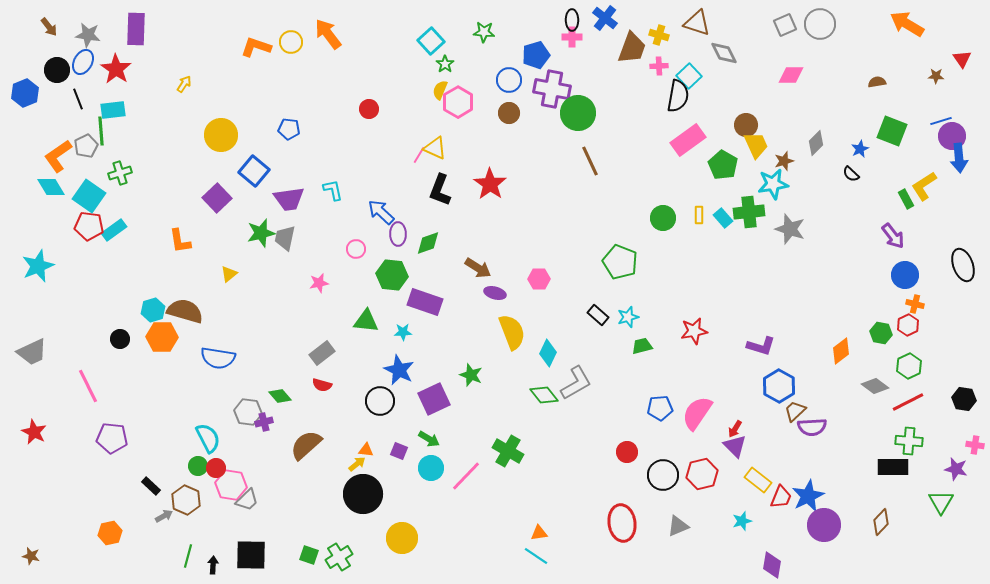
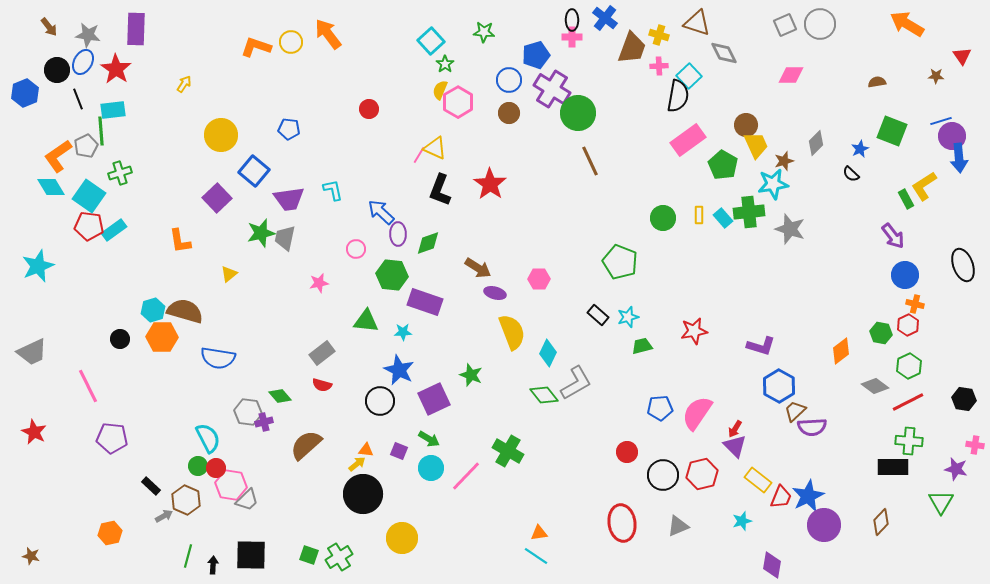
red triangle at (962, 59): moved 3 px up
purple cross at (552, 89): rotated 21 degrees clockwise
